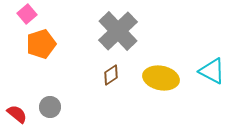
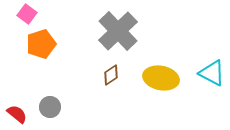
pink square: rotated 12 degrees counterclockwise
cyan triangle: moved 2 px down
